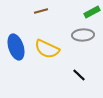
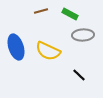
green rectangle: moved 22 px left, 2 px down; rotated 56 degrees clockwise
yellow semicircle: moved 1 px right, 2 px down
